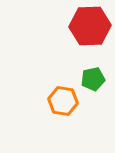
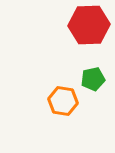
red hexagon: moved 1 px left, 1 px up
